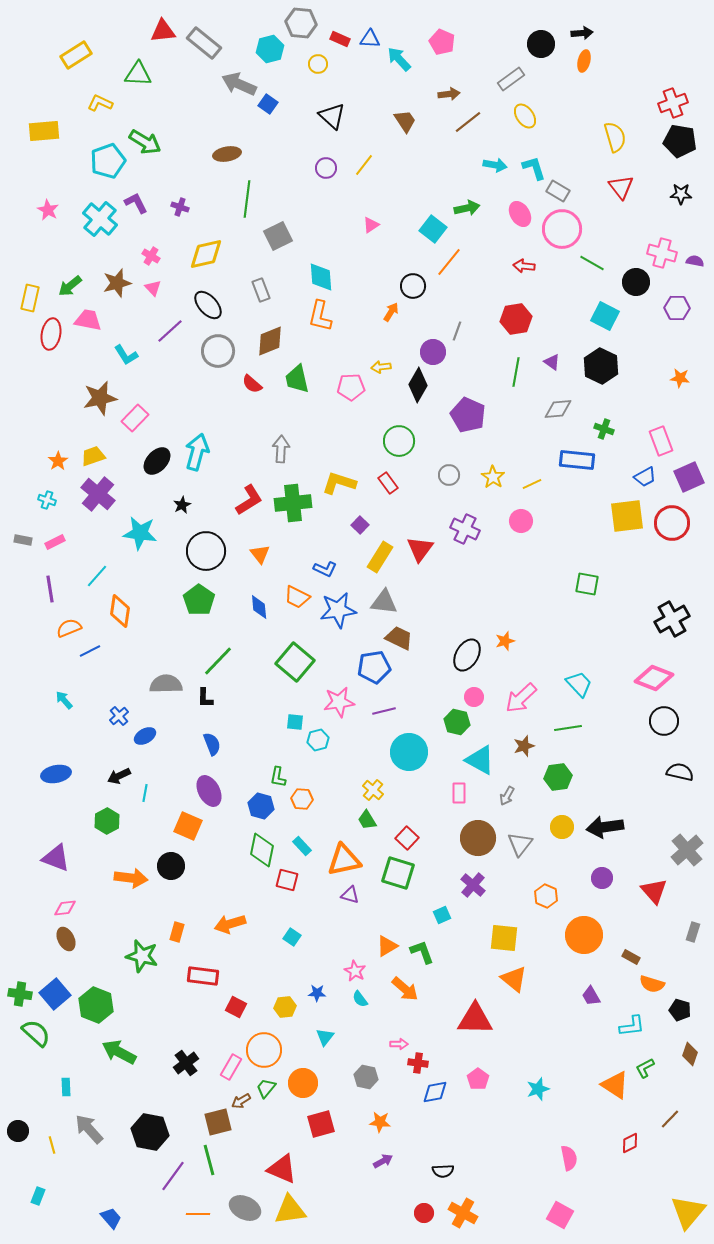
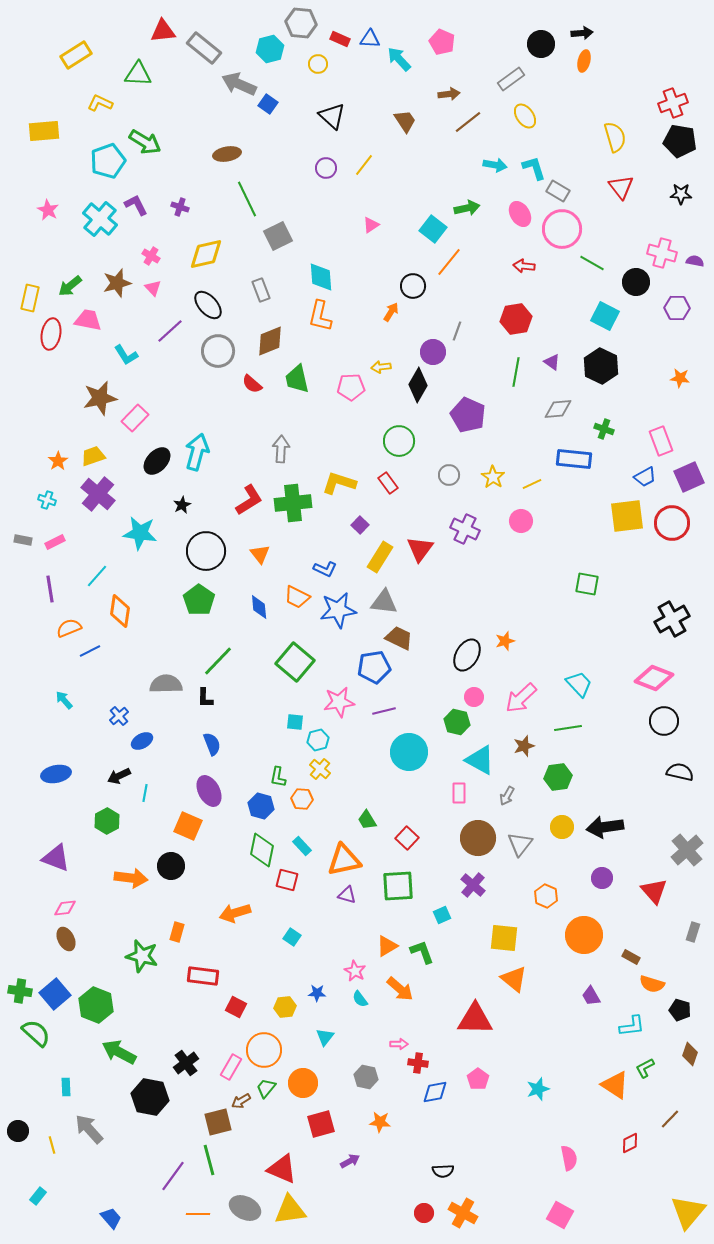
gray rectangle at (204, 43): moved 5 px down
green line at (247, 199): rotated 33 degrees counterclockwise
purple L-shape at (136, 203): moved 2 px down
blue rectangle at (577, 460): moved 3 px left, 1 px up
blue ellipse at (145, 736): moved 3 px left, 5 px down
yellow cross at (373, 790): moved 53 px left, 21 px up
green square at (398, 873): moved 13 px down; rotated 20 degrees counterclockwise
purple triangle at (350, 895): moved 3 px left
orange arrow at (230, 924): moved 5 px right, 11 px up
orange arrow at (405, 989): moved 5 px left
green cross at (20, 994): moved 3 px up
black hexagon at (150, 1132): moved 35 px up
purple arrow at (383, 1161): moved 33 px left
cyan rectangle at (38, 1196): rotated 18 degrees clockwise
